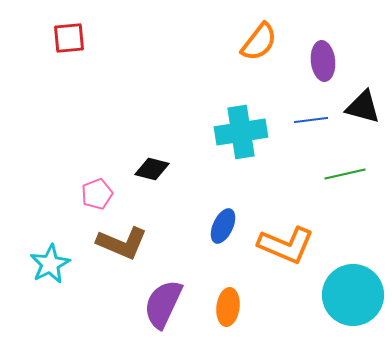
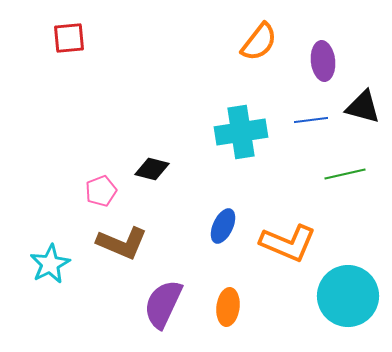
pink pentagon: moved 4 px right, 3 px up
orange L-shape: moved 2 px right, 2 px up
cyan circle: moved 5 px left, 1 px down
